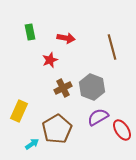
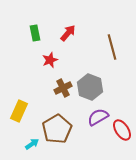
green rectangle: moved 5 px right, 1 px down
red arrow: moved 2 px right, 5 px up; rotated 60 degrees counterclockwise
gray hexagon: moved 2 px left
